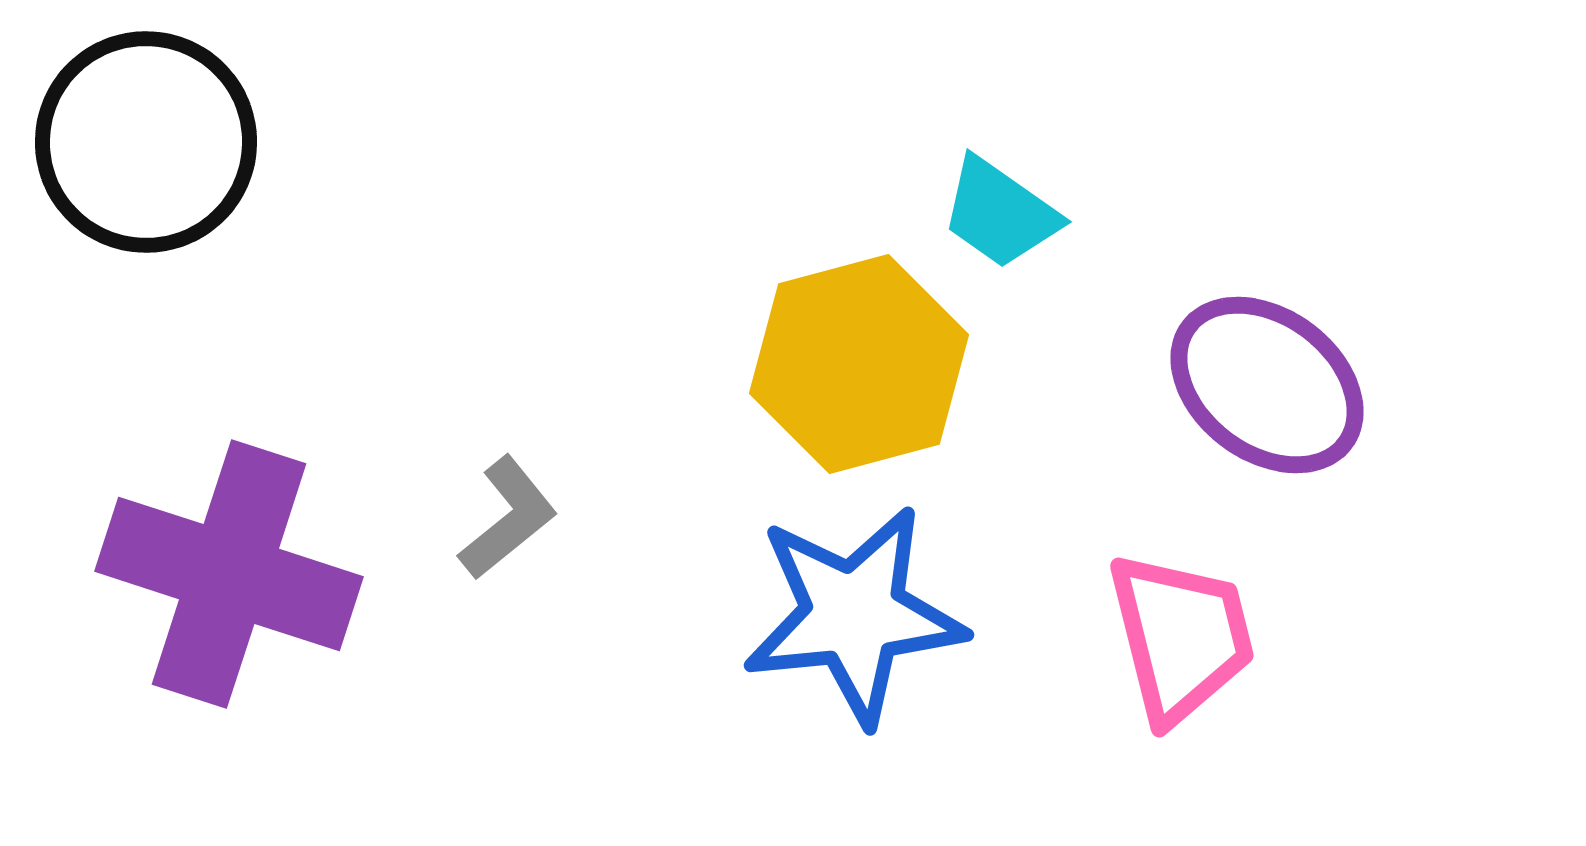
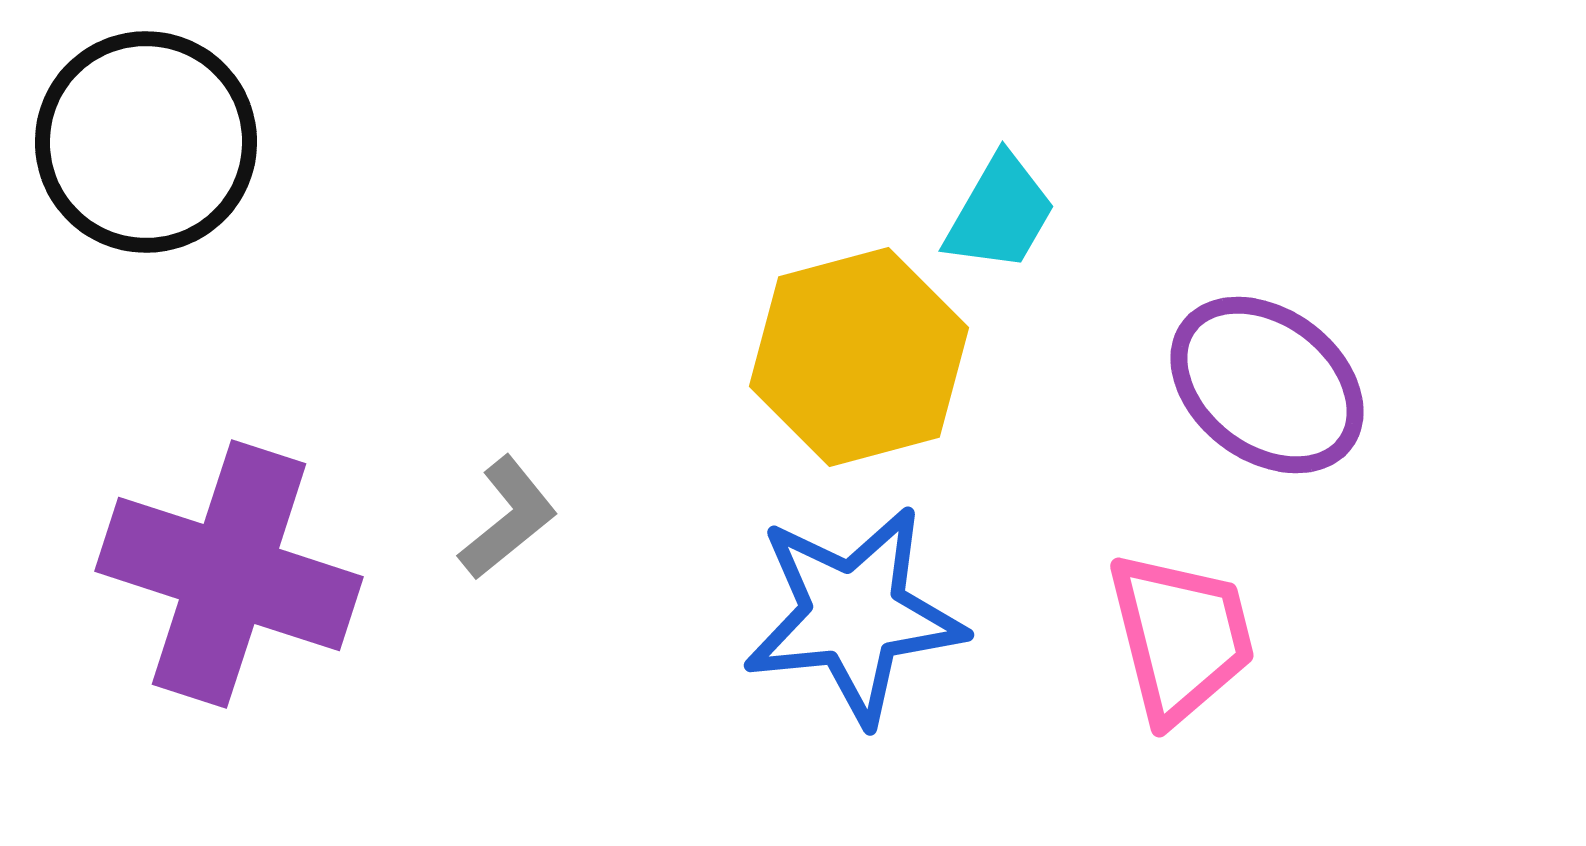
cyan trapezoid: rotated 95 degrees counterclockwise
yellow hexagon: moved 7 px up
